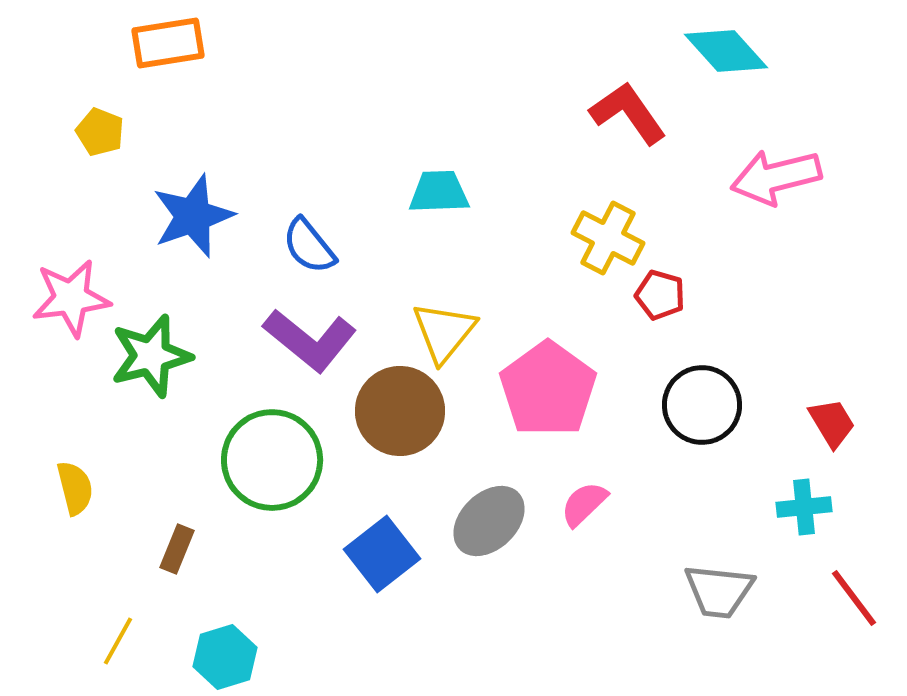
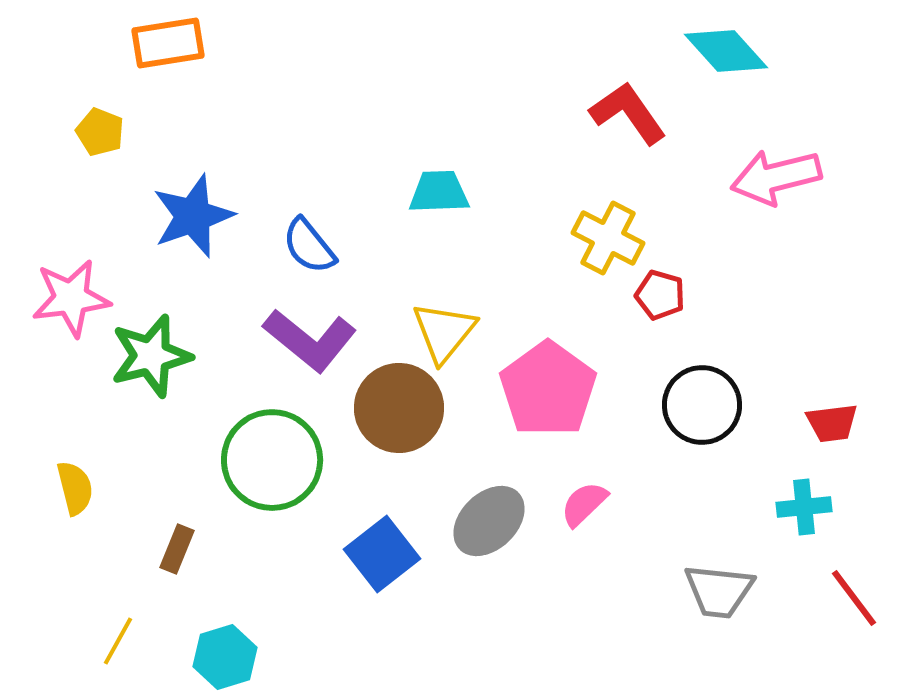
brown circle: moved 1 px left, 3 px up
red trapezoid: rotated 114 degrees clockwise
